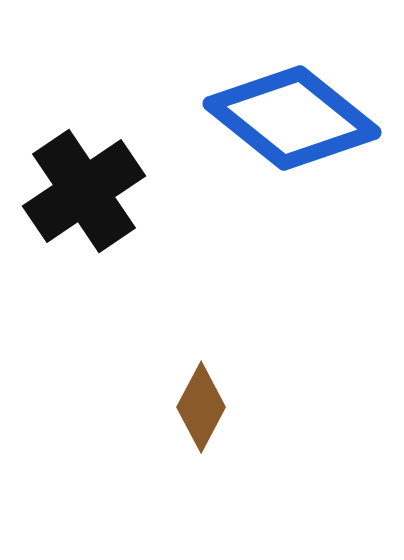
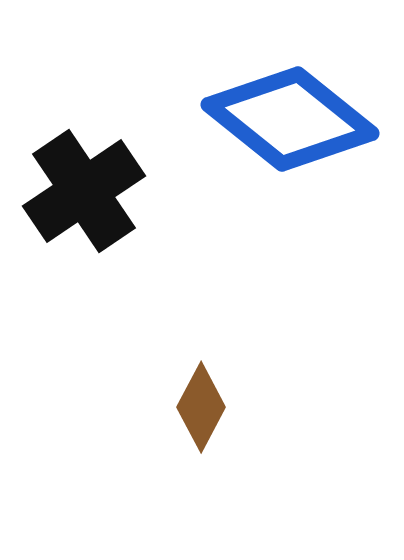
blue diamond: moved 2 px left, 1 px down
